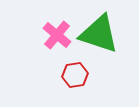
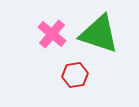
pink cross: moved 5 px left, 1 px up
